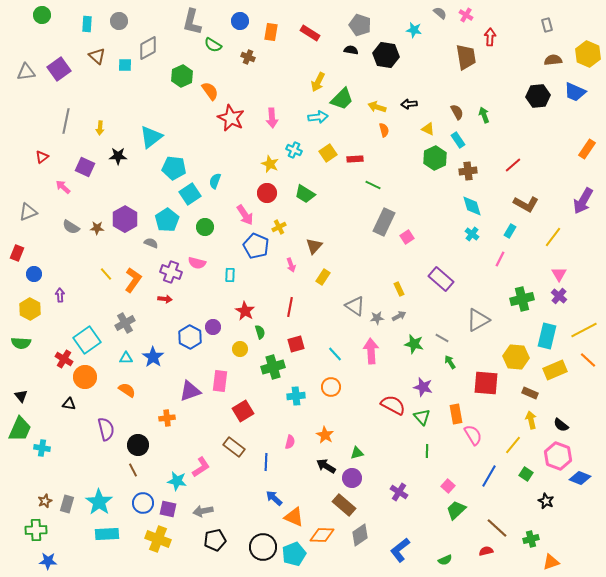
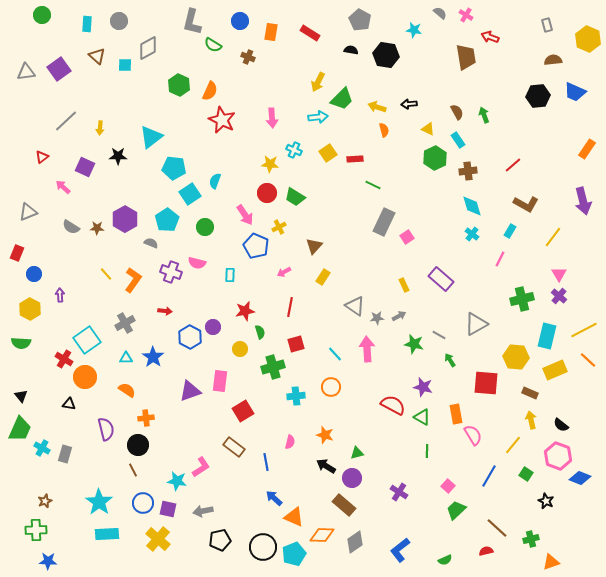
gray pentagon at (360, 25): moved 5 px up; rotated 10 degrees clockwise
red arrow at (490, 37): rotated 72 degrees counterclockwise
yellow hexagon at (588, 54): moved 15 px up
green hexagon at (182, 76): moved 3 px left, 9 px down; rotated 10 degrees counterclockwise
orange semicircle at (210, 91): rotated 60 degrees clockwise
red star at (231, 118): moved 9 px left, 2 px down
gray line at (66, 121): rotated 35 degrees clockwise
yellow star at (270, 164): rotated 18 degrees counterclockwise
green trapezoid at (305, 194): moved 10 px left, 3 px down
purple arrow at (583, 201): rotated 44 degrees counterclockwise
pink arrow at (291, 265): moved 7 px left, 7 px down; rotated 80 degrees clockwise
yellow rectangle at (399, 289): moved 5 px right, 4 px up
red arrow at (165, 299): moved 12 px down
red star at (245, 311): rotated 30 degrees clockwise
gray triangle at (478, 320): moved 2 px left, 4 px down
gray line at (442, 338): moved 3 px left, 3 px up
pink arrow at (371, 351): moved 4 px left, 2 px up
green arrow at (450, 362): moved 2 px up
green triangle at (422, 417): rotated 18 degrees counterclockwise
orange cross at (167, 418): moved 21 px left
orange star at (325, 435): rotated 12 degrees counterclockwise
cyan cross at (42, 448): rotated 21 degrees clockwise
blue line at (266, 462): rotated 12 degrees counterclockwise
gray rectangle at (67, 504): moved 2 px left, 50 px up
gray diamond at (360, 535): moved 5 px left, 7 px down
yellow cross at (158, 539): rotated 20 degrees clockwise
black pentagon at (215, 540): moved 5 px right
